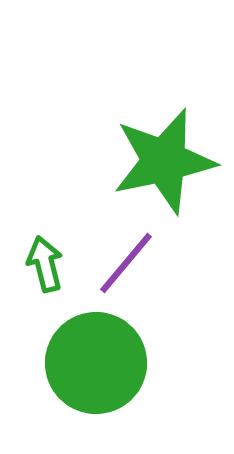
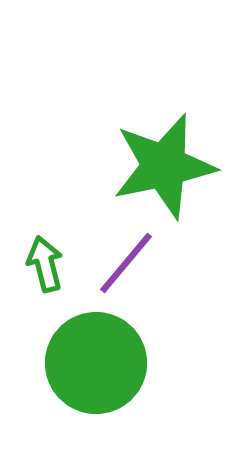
green star: moved 5 px down
